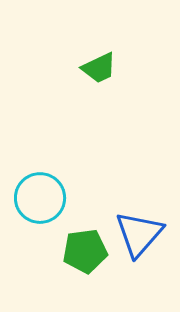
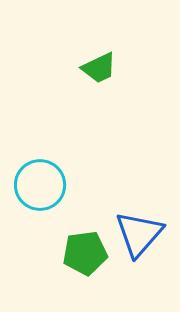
cyan circle: moved 13 px up
green pentagon: moved 2 px down
